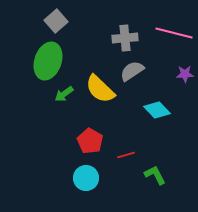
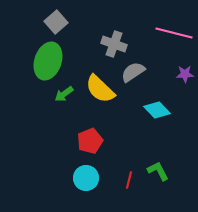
gray square: moved 1 px down
gray cross: moved 11 px left, 6 px down; rotated 25 degrees clockwise
gray semicircle: moved 1 px right, 1 px down
red pentagon: rotated 20 degrees clockwise
red line: moved 3 px right, 25 px down; rotated 60 degrees counterclockwise
green L-shape: moved 3 px right, 4 px up
